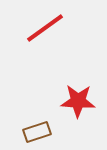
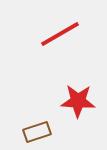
red line: moved 15 px right, 6 px down; rotated 6 degrees clockwise
